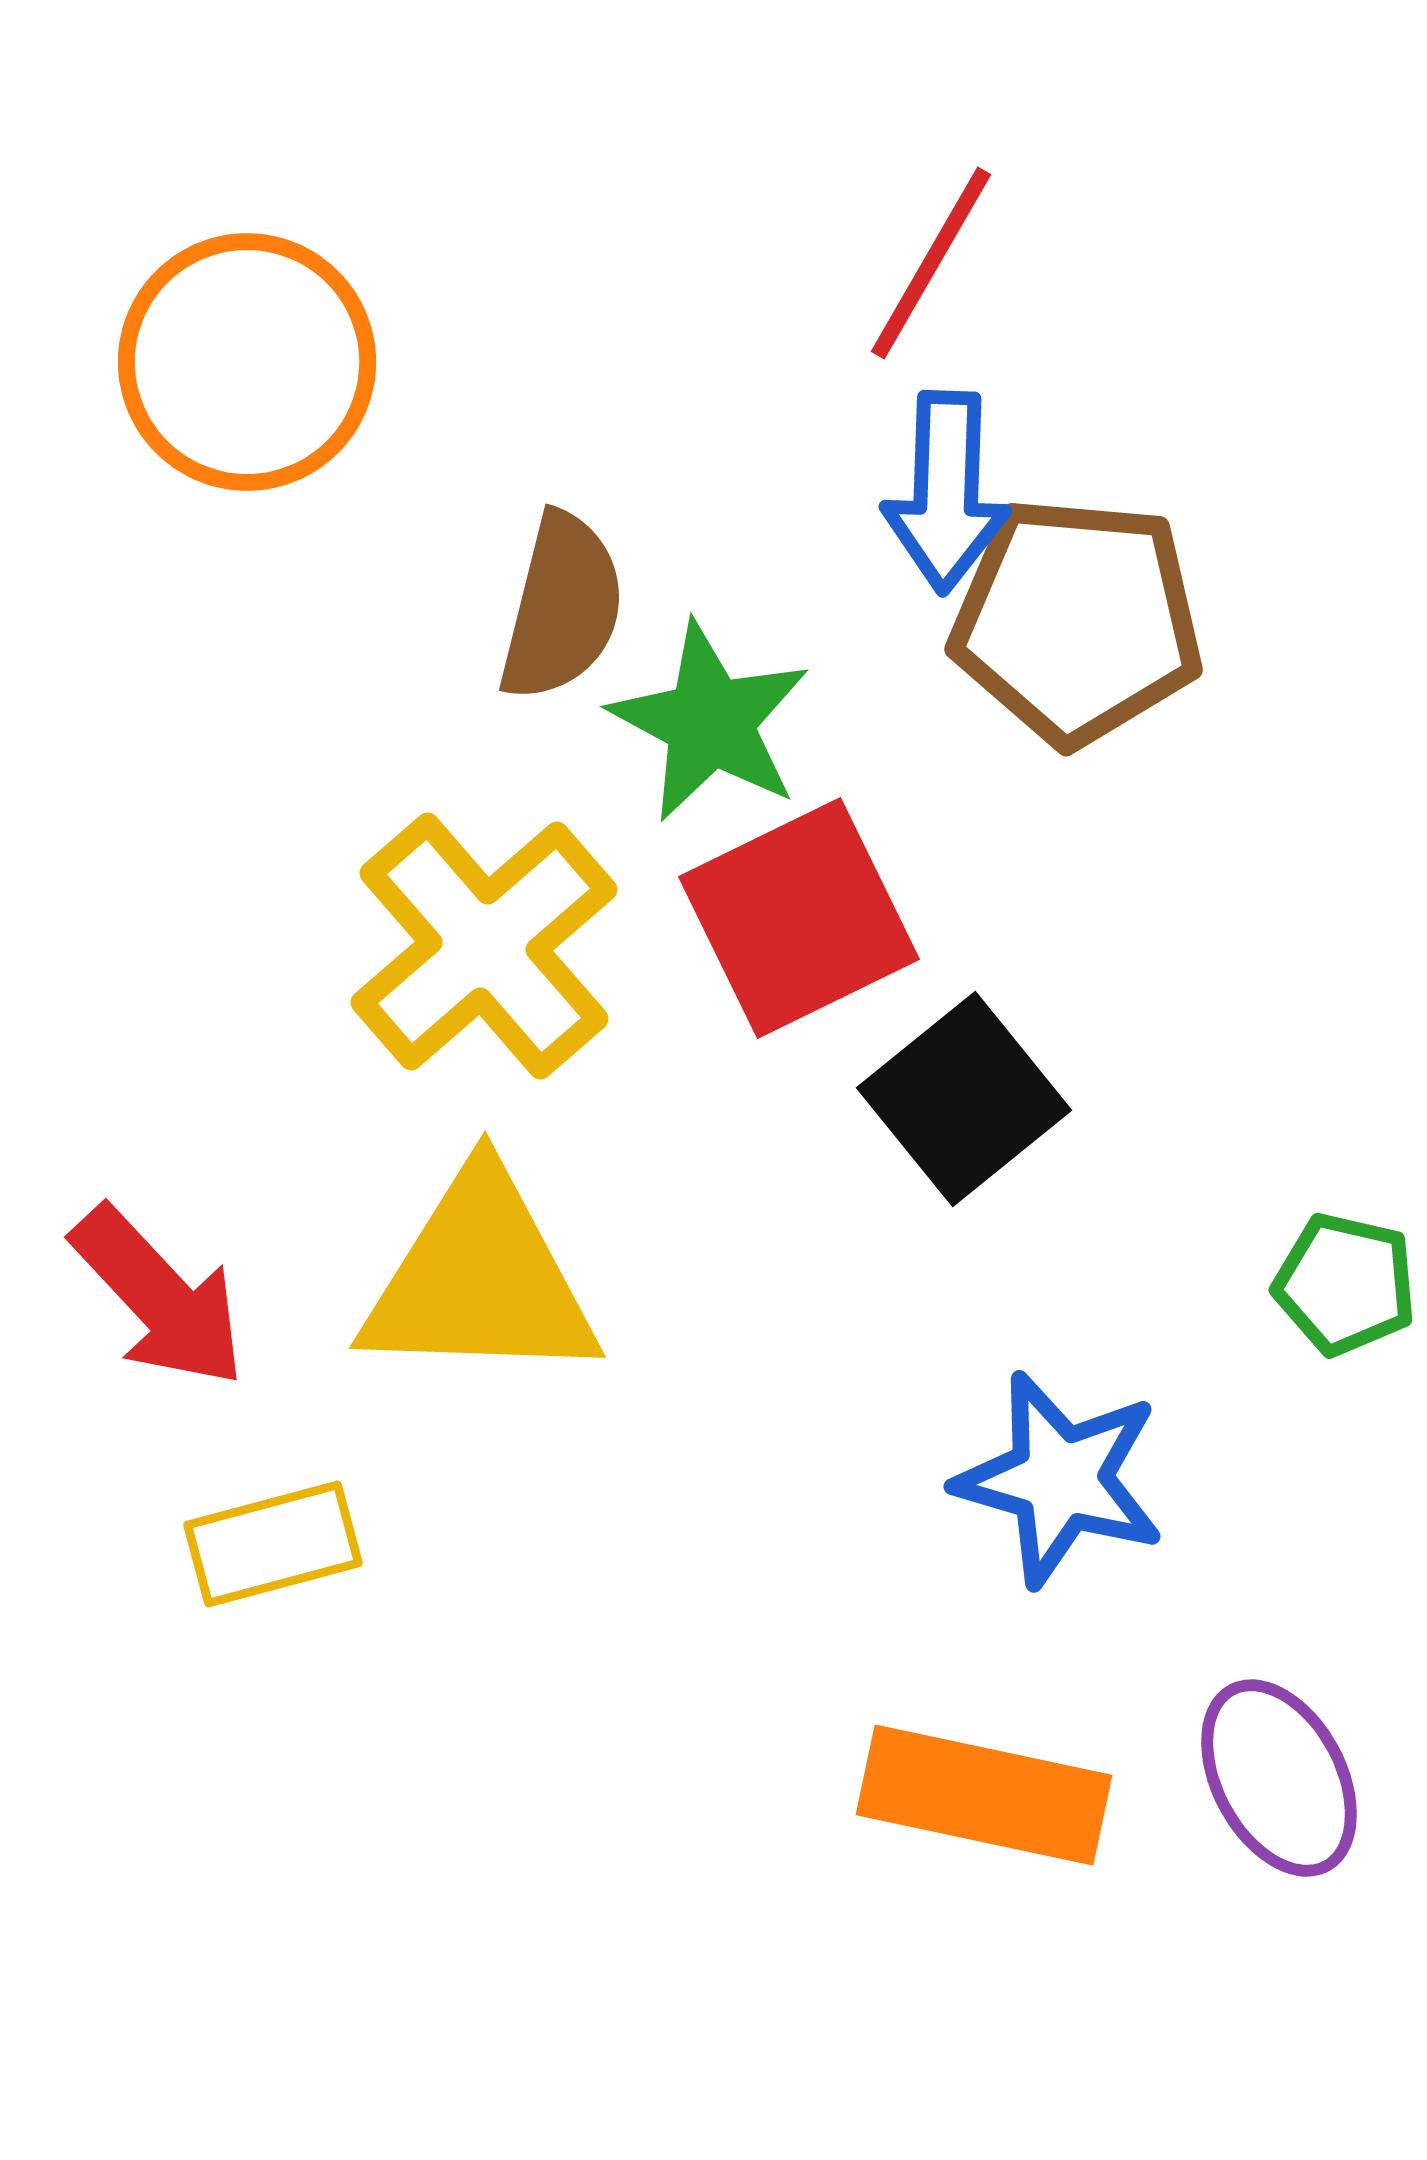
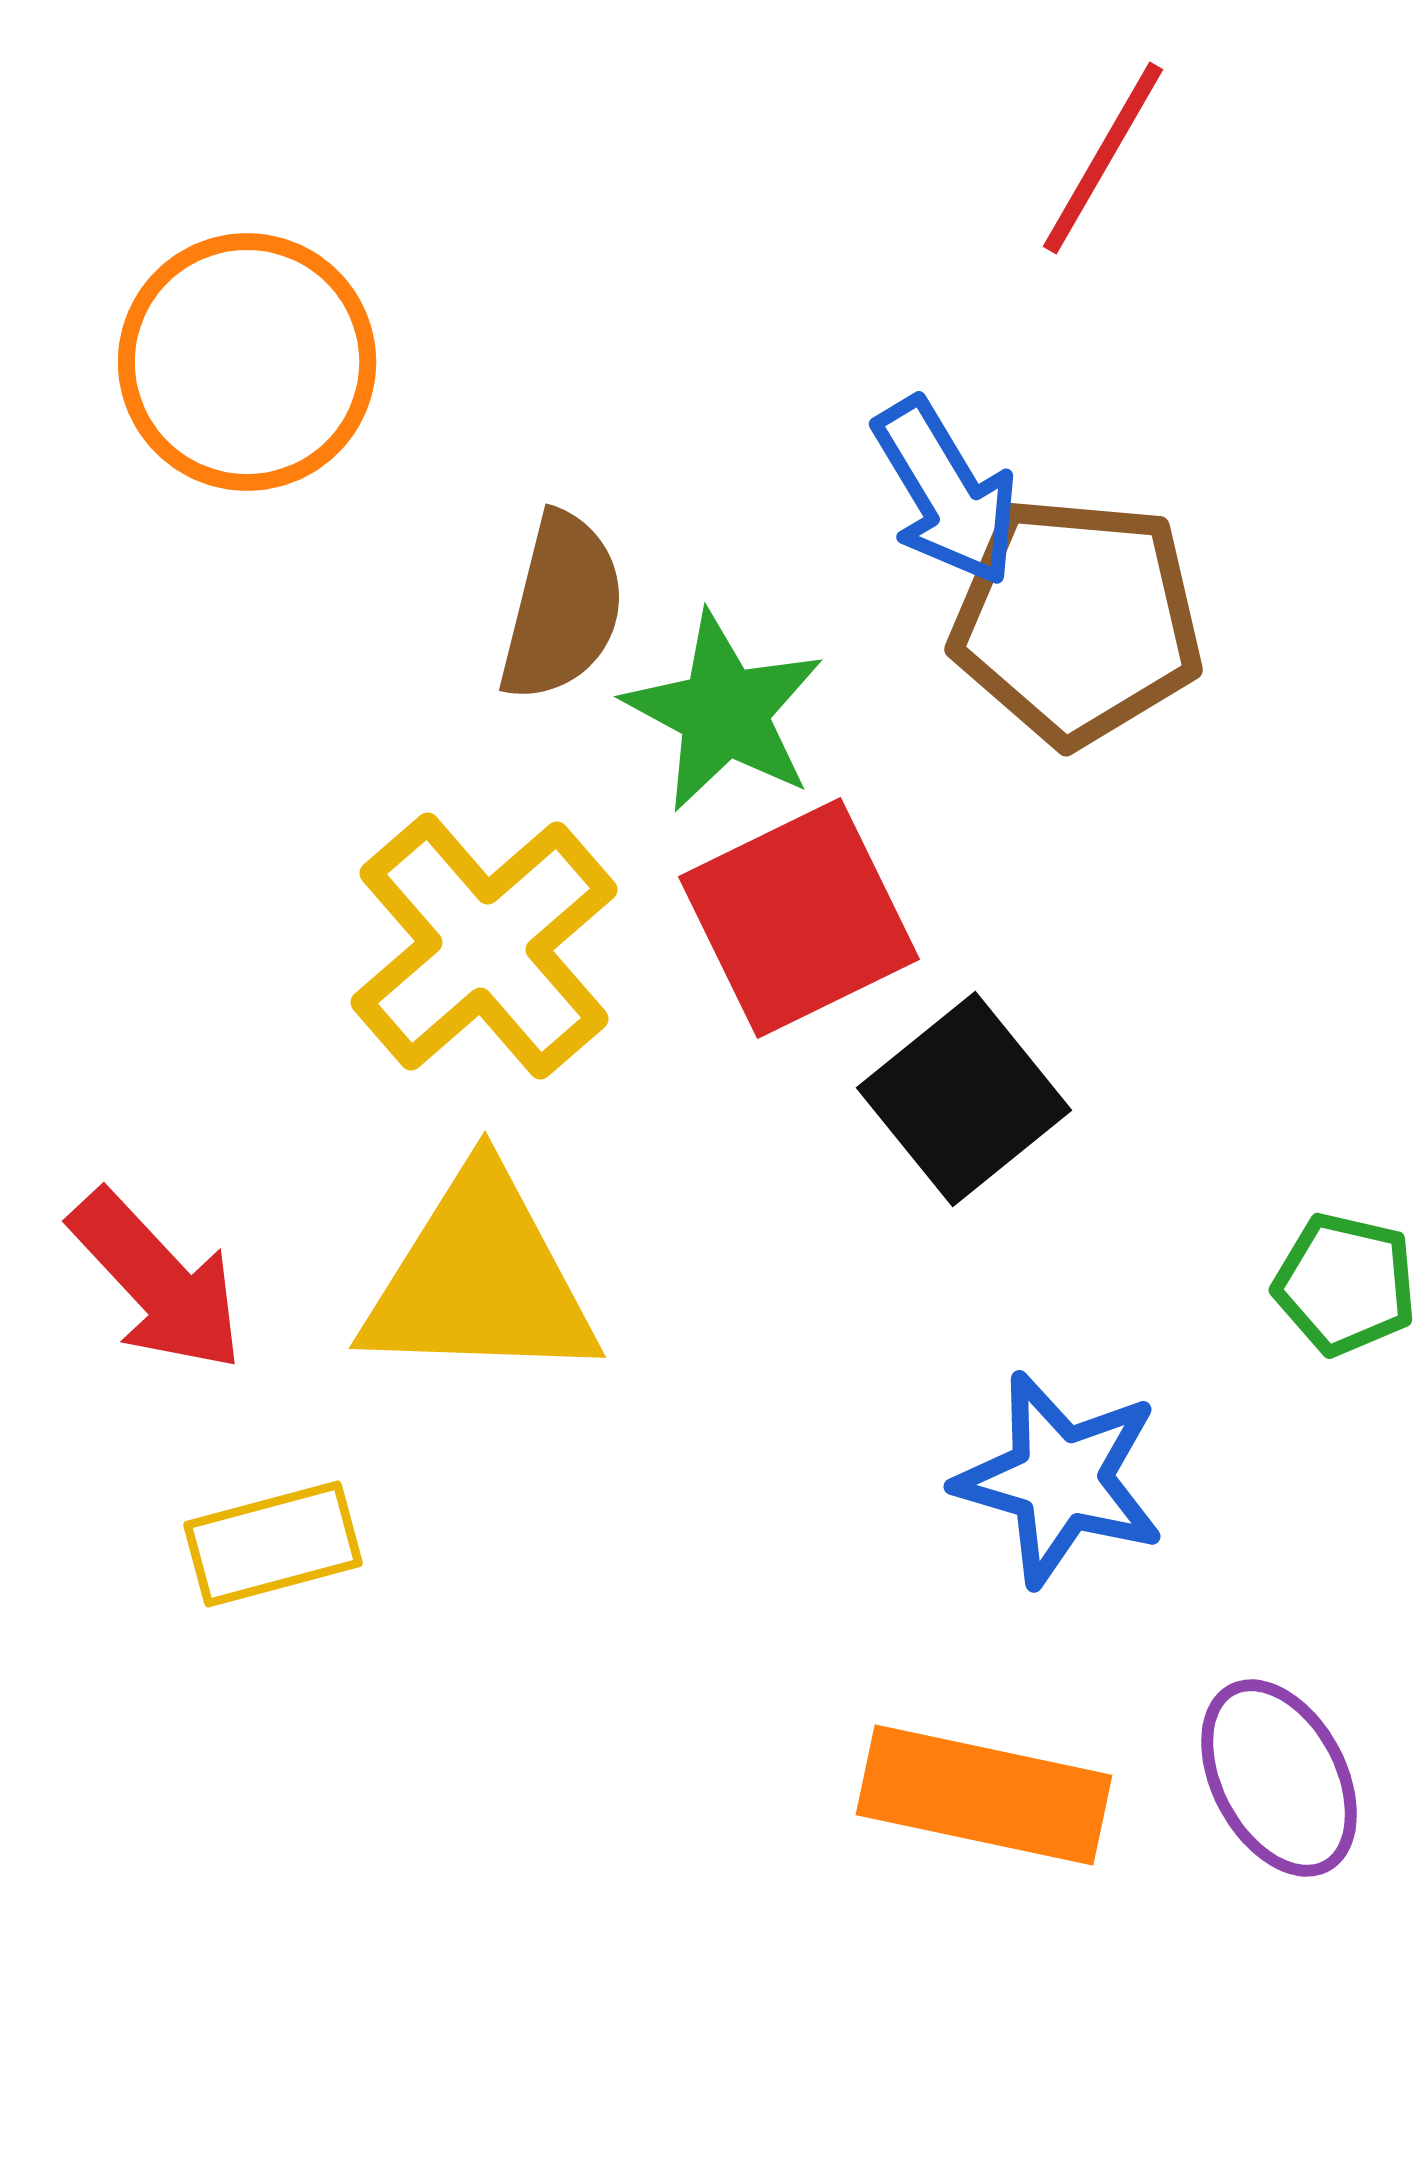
red line: moved 172 px right, 105 px up
blue arrow: rotated 33 degrees counterclockwise
green star: moved 14 px right, 10 px up
red arrow: moved 2 px left, 16 px up
